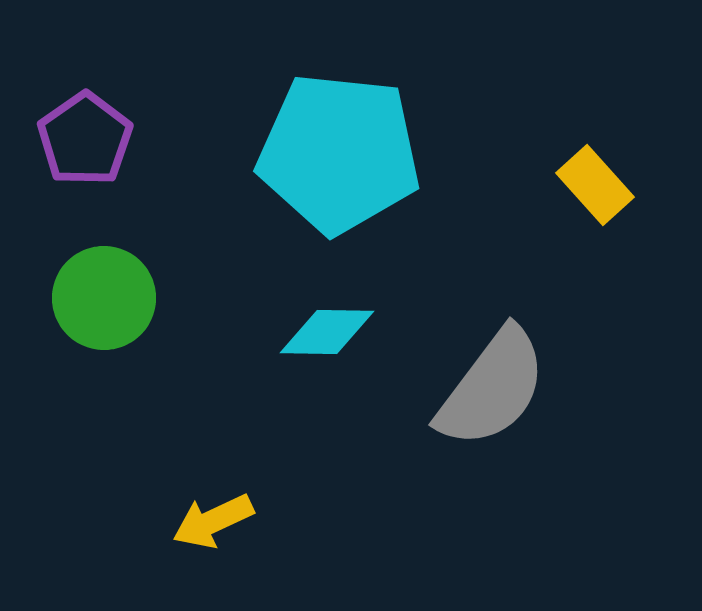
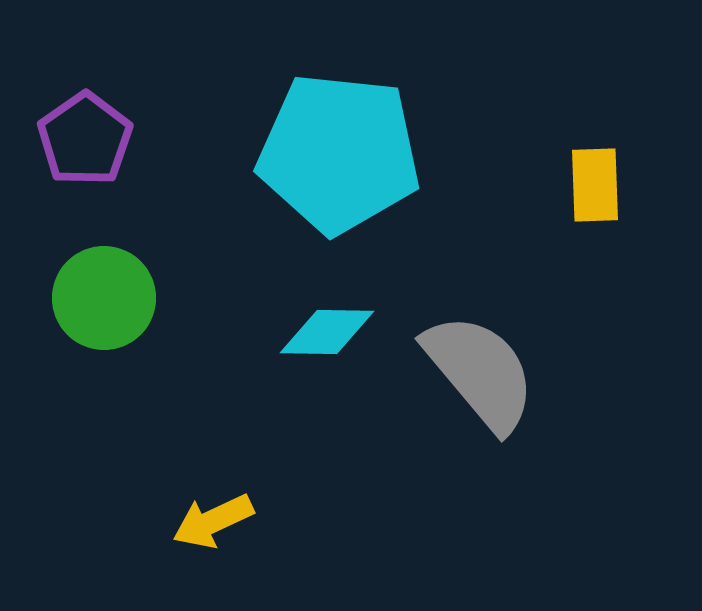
yellow rectangle: rotated 40 degrees clockwise
gray semicircle: moved 12 px left, 16 px up; rotated 77 degrees counterclockwise
